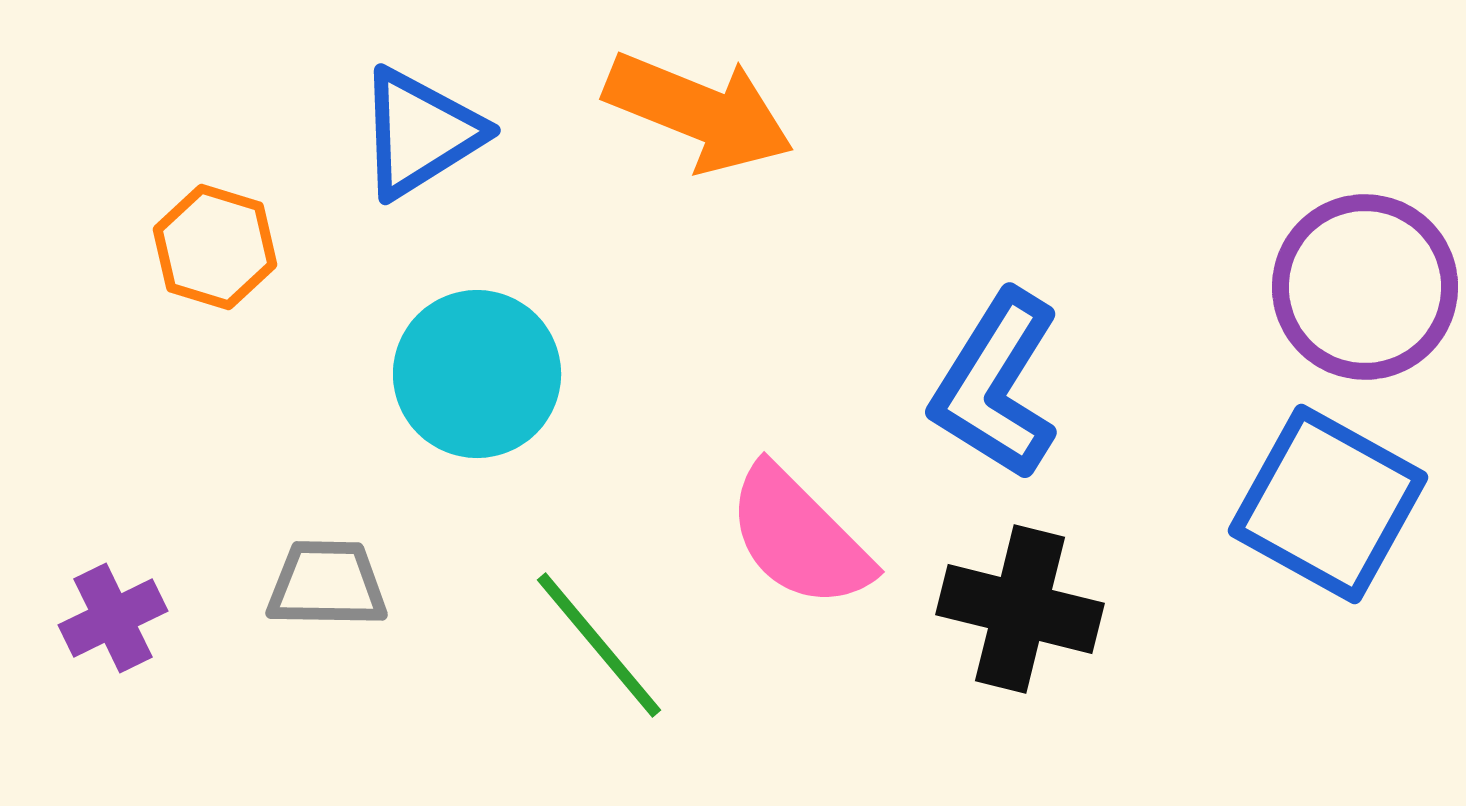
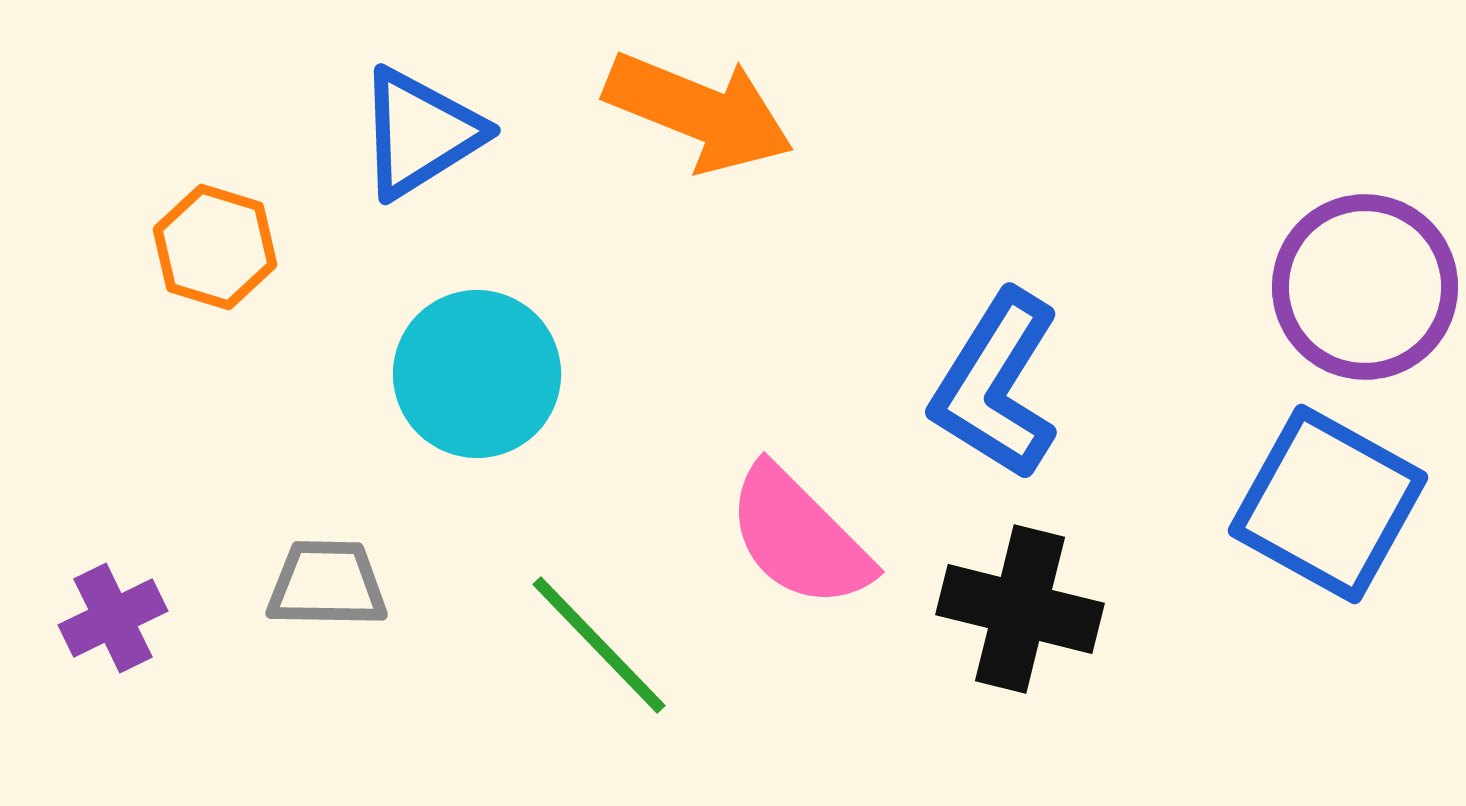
green line: rotated 4 degrees counterclockwise
